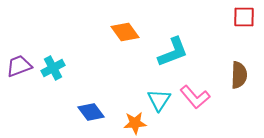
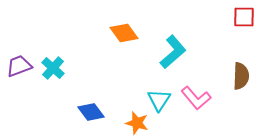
orange diamond: moved 1 px left, 1 px down
cyan L-shape: rotated 20 degrees counterclockwise
cyan cross: rotated 20 degrees counterclockwise
brown semicircle: moved 2 px right, 1 px down
pink L-shape: moved 1 px right, 1 px down
orange star: moved 2 px right; rotated 20 degrees clockwise
